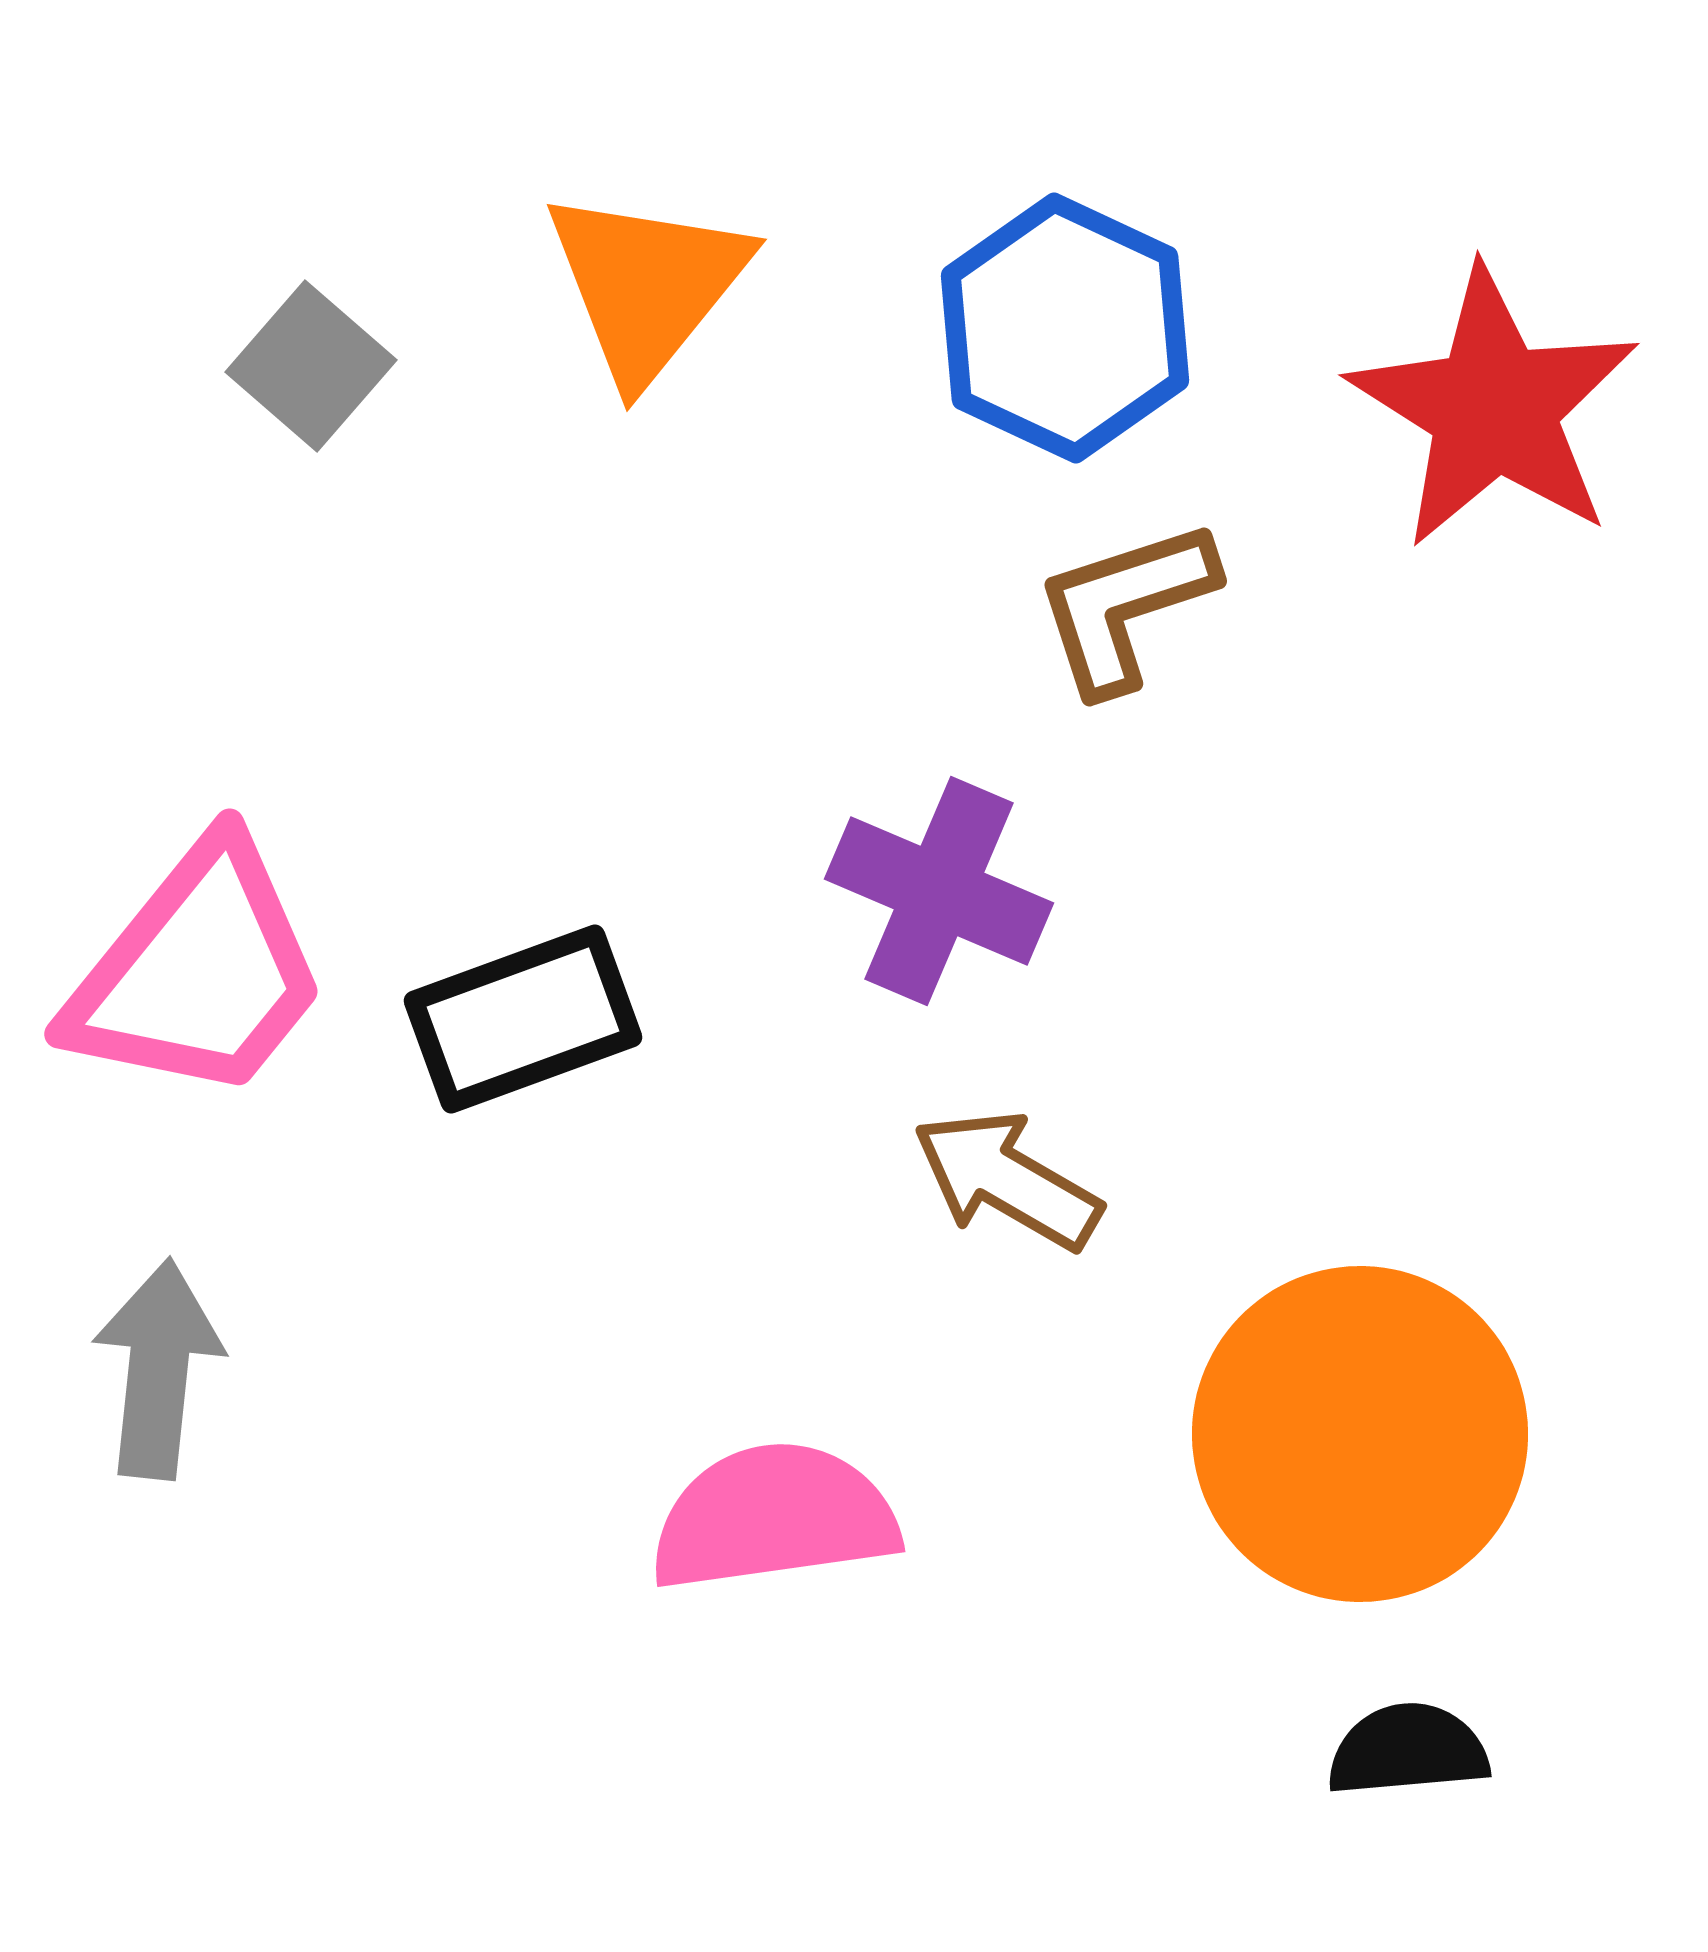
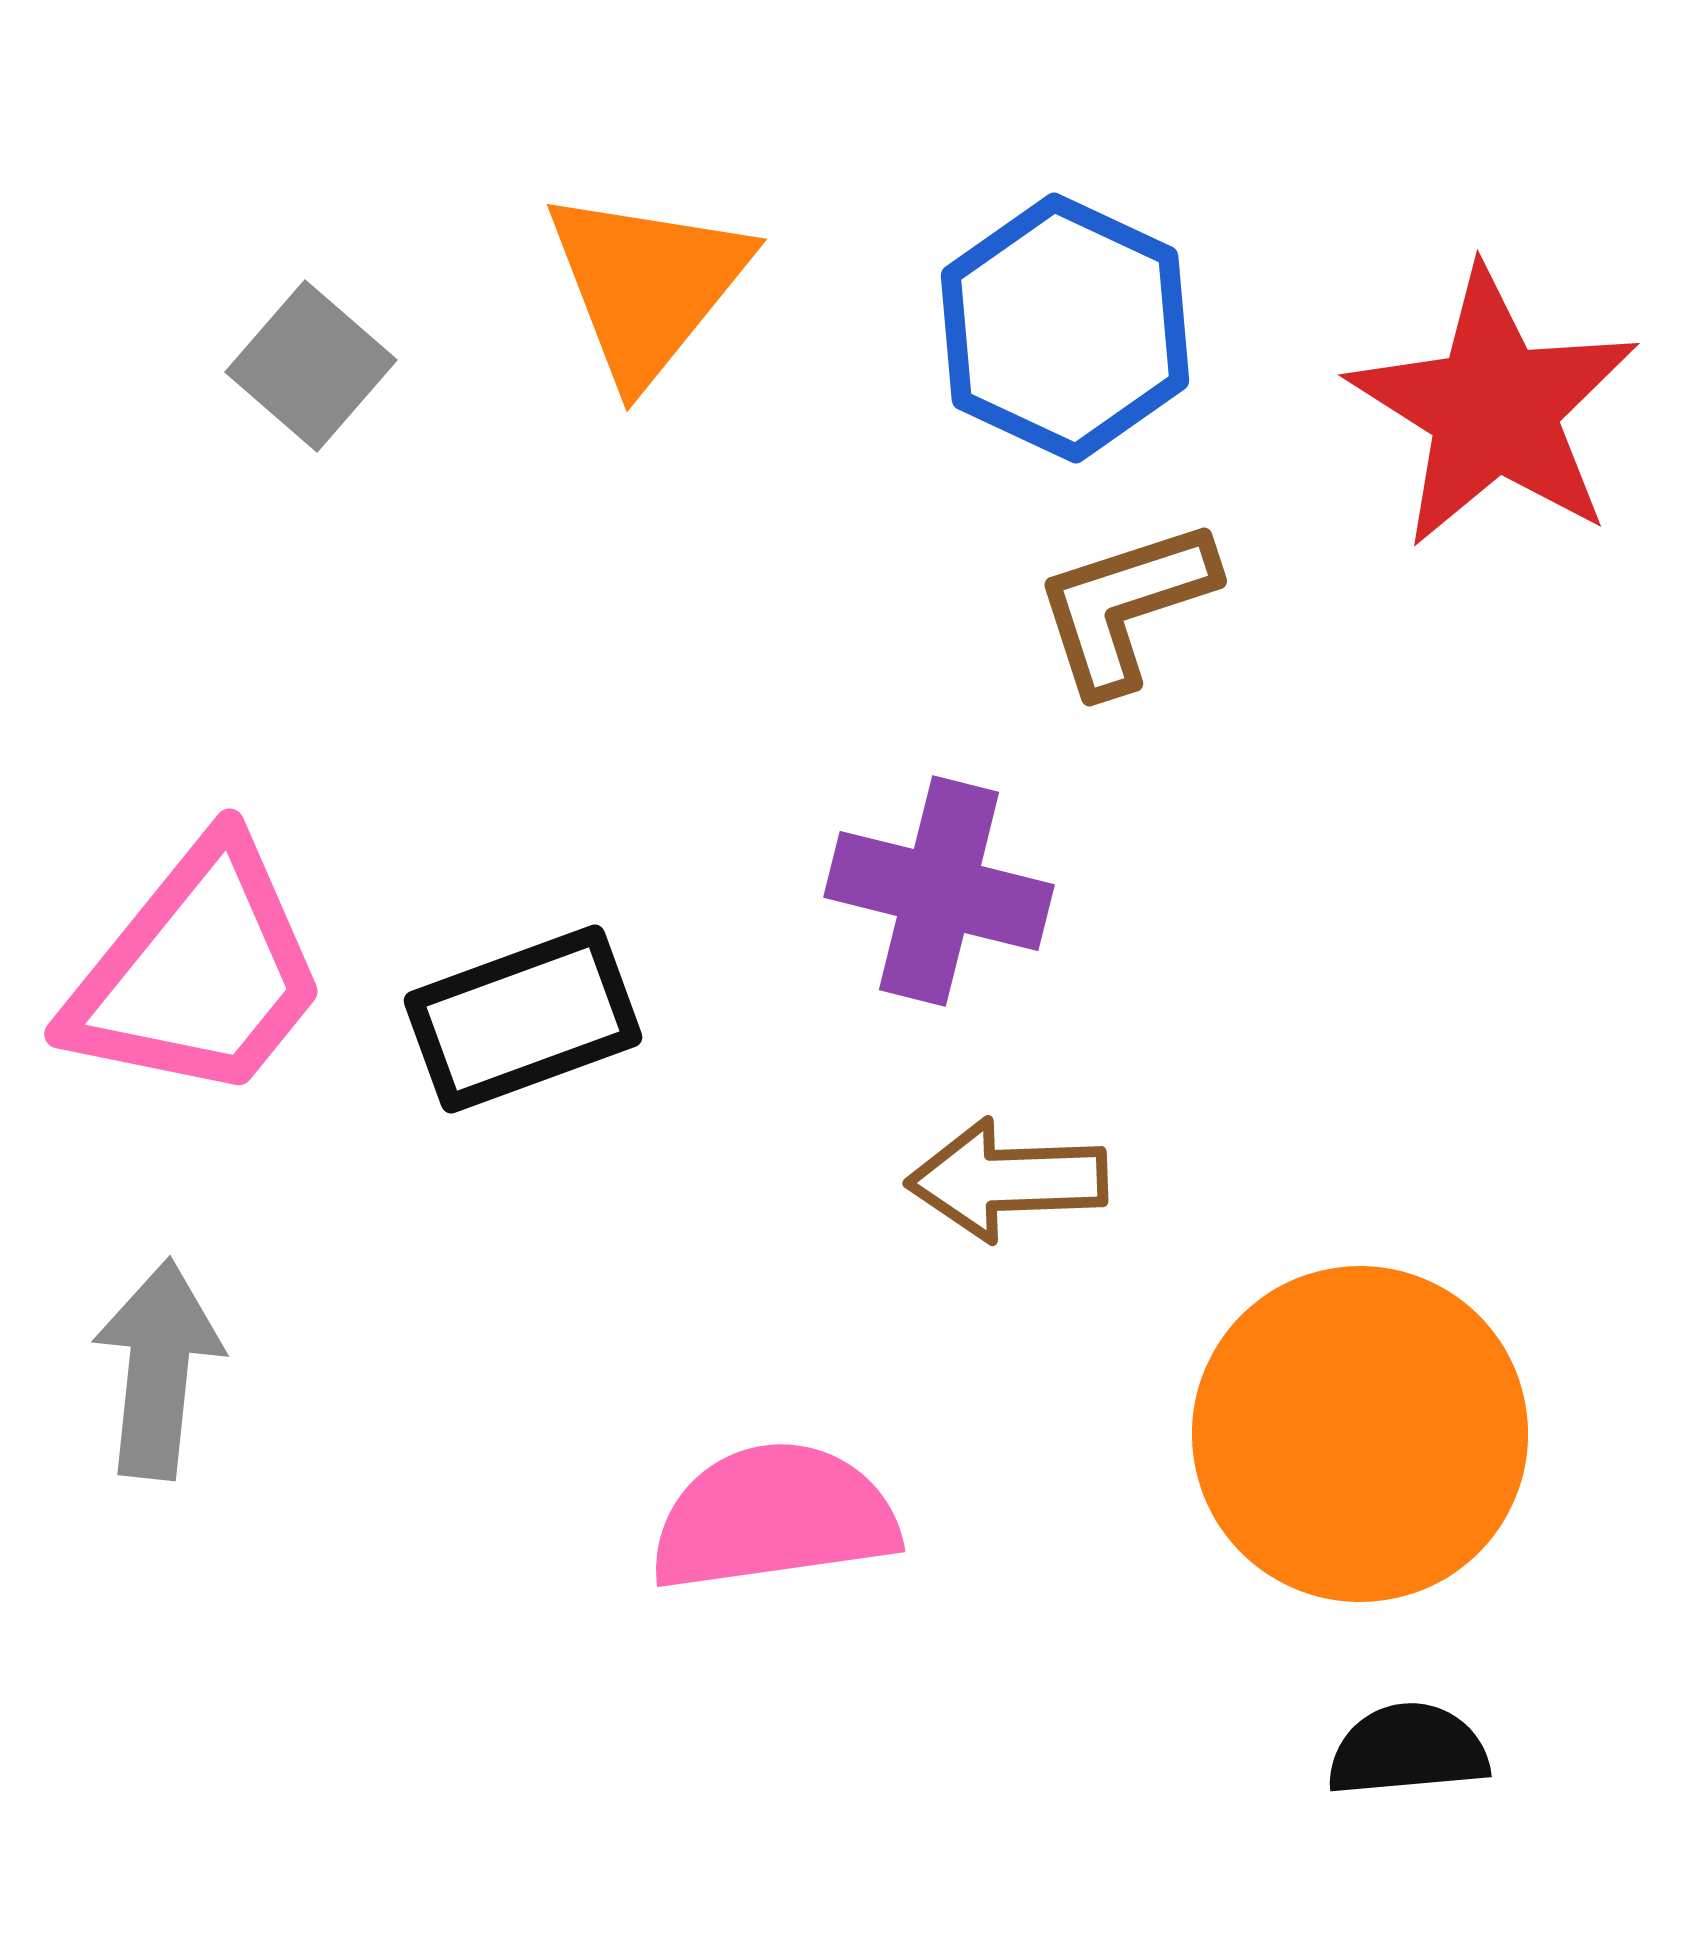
purple cross: rotated 9 degrees counterclockwise
brown arrow: rotated 32 degrees counterclockwise
